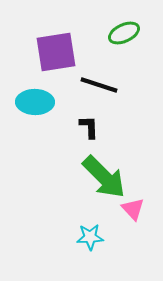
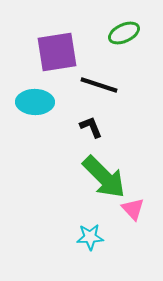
purple square: moved 1 px right
black L-shape: moved 2 px right; rotated 20 degrees counterclockwise
